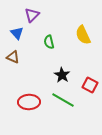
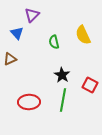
green semicircle: moved 5 px right
brown triangle: moved 3 px left, 2 px down; rotated 48 degrees counterclockwise
green line: rotated 70 degrees clockwise
